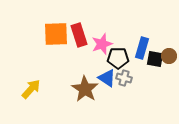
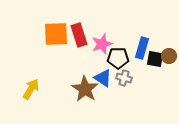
blue triangle: moved 4 px left
yellow arrow: rotated 10 degrees counterclockwise
